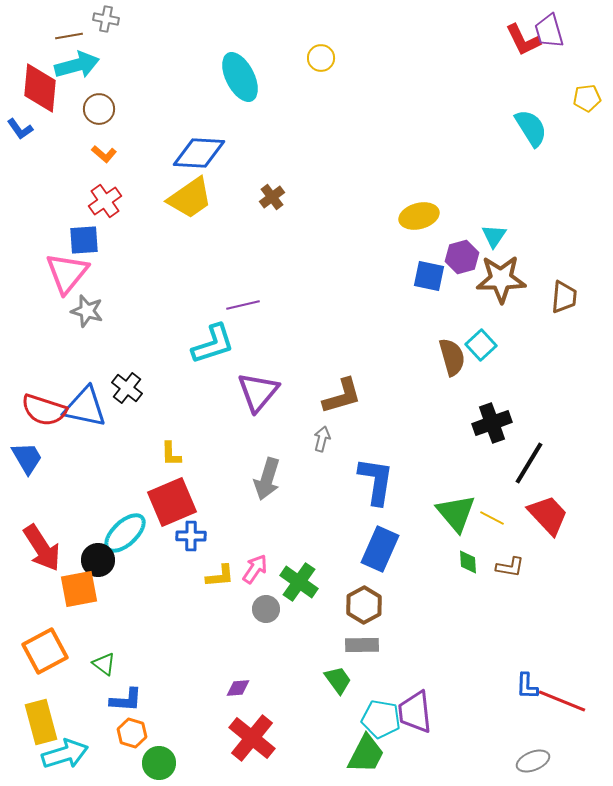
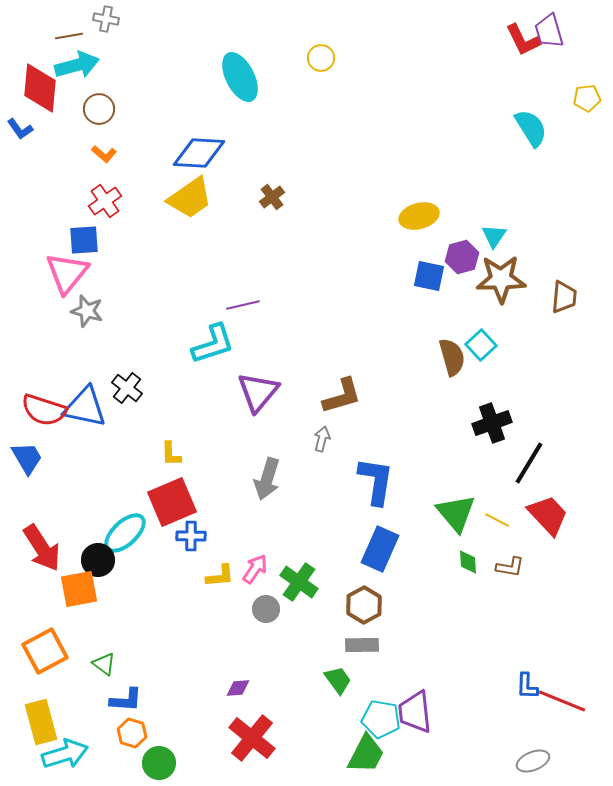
yellow line at (492, 518): moved 5 px right, 2 px down
